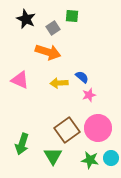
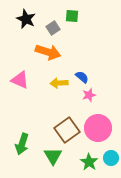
green star: moved 1 px left, 2 px down; rotated 24 degrees clockwise
